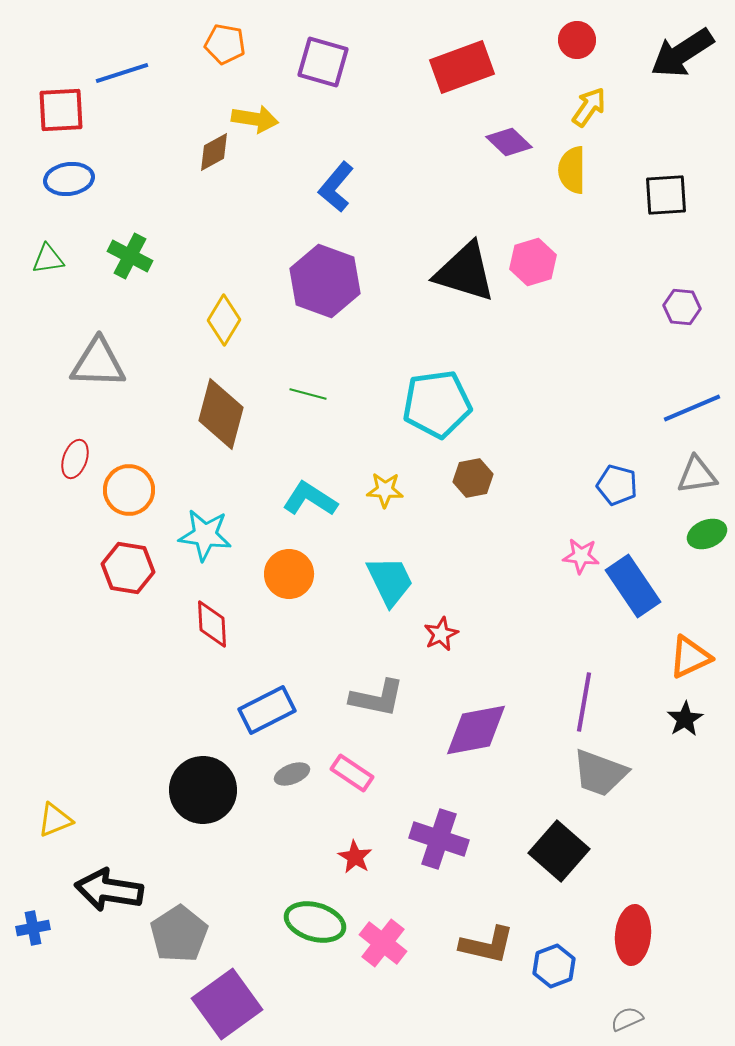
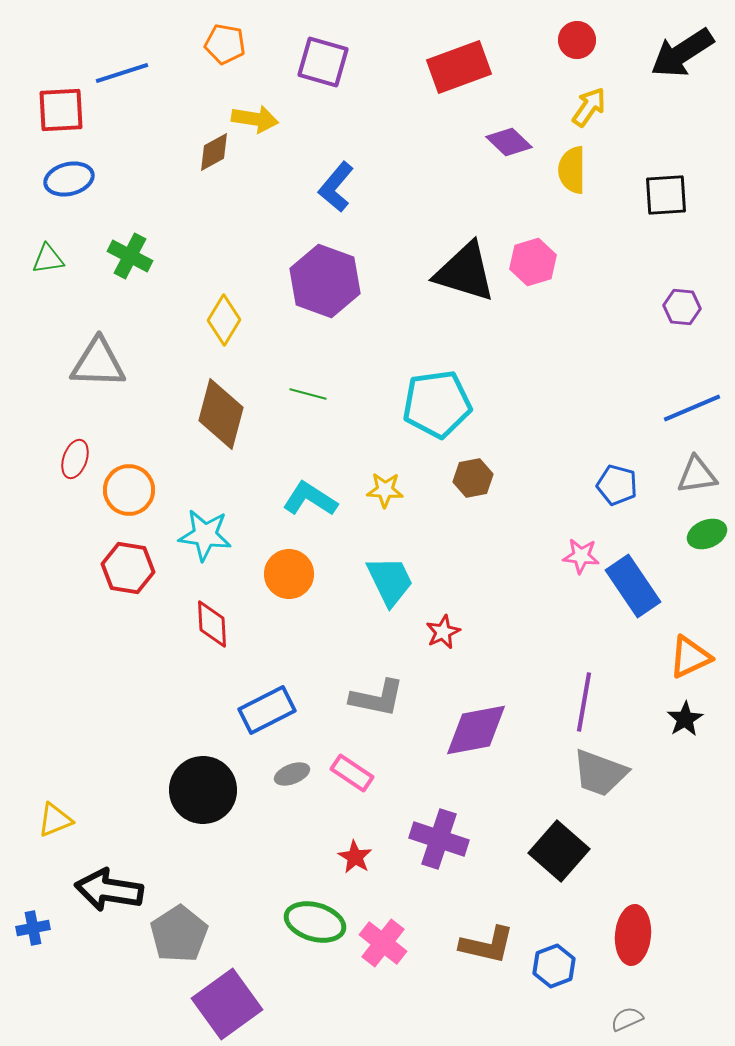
red rectangle at (462, 67): moved 3 px left
blue ellipse at (69, 179): rotated 6 degrees counterclockwise
red star at (441, 634): moved 2 px right, 2 px up
